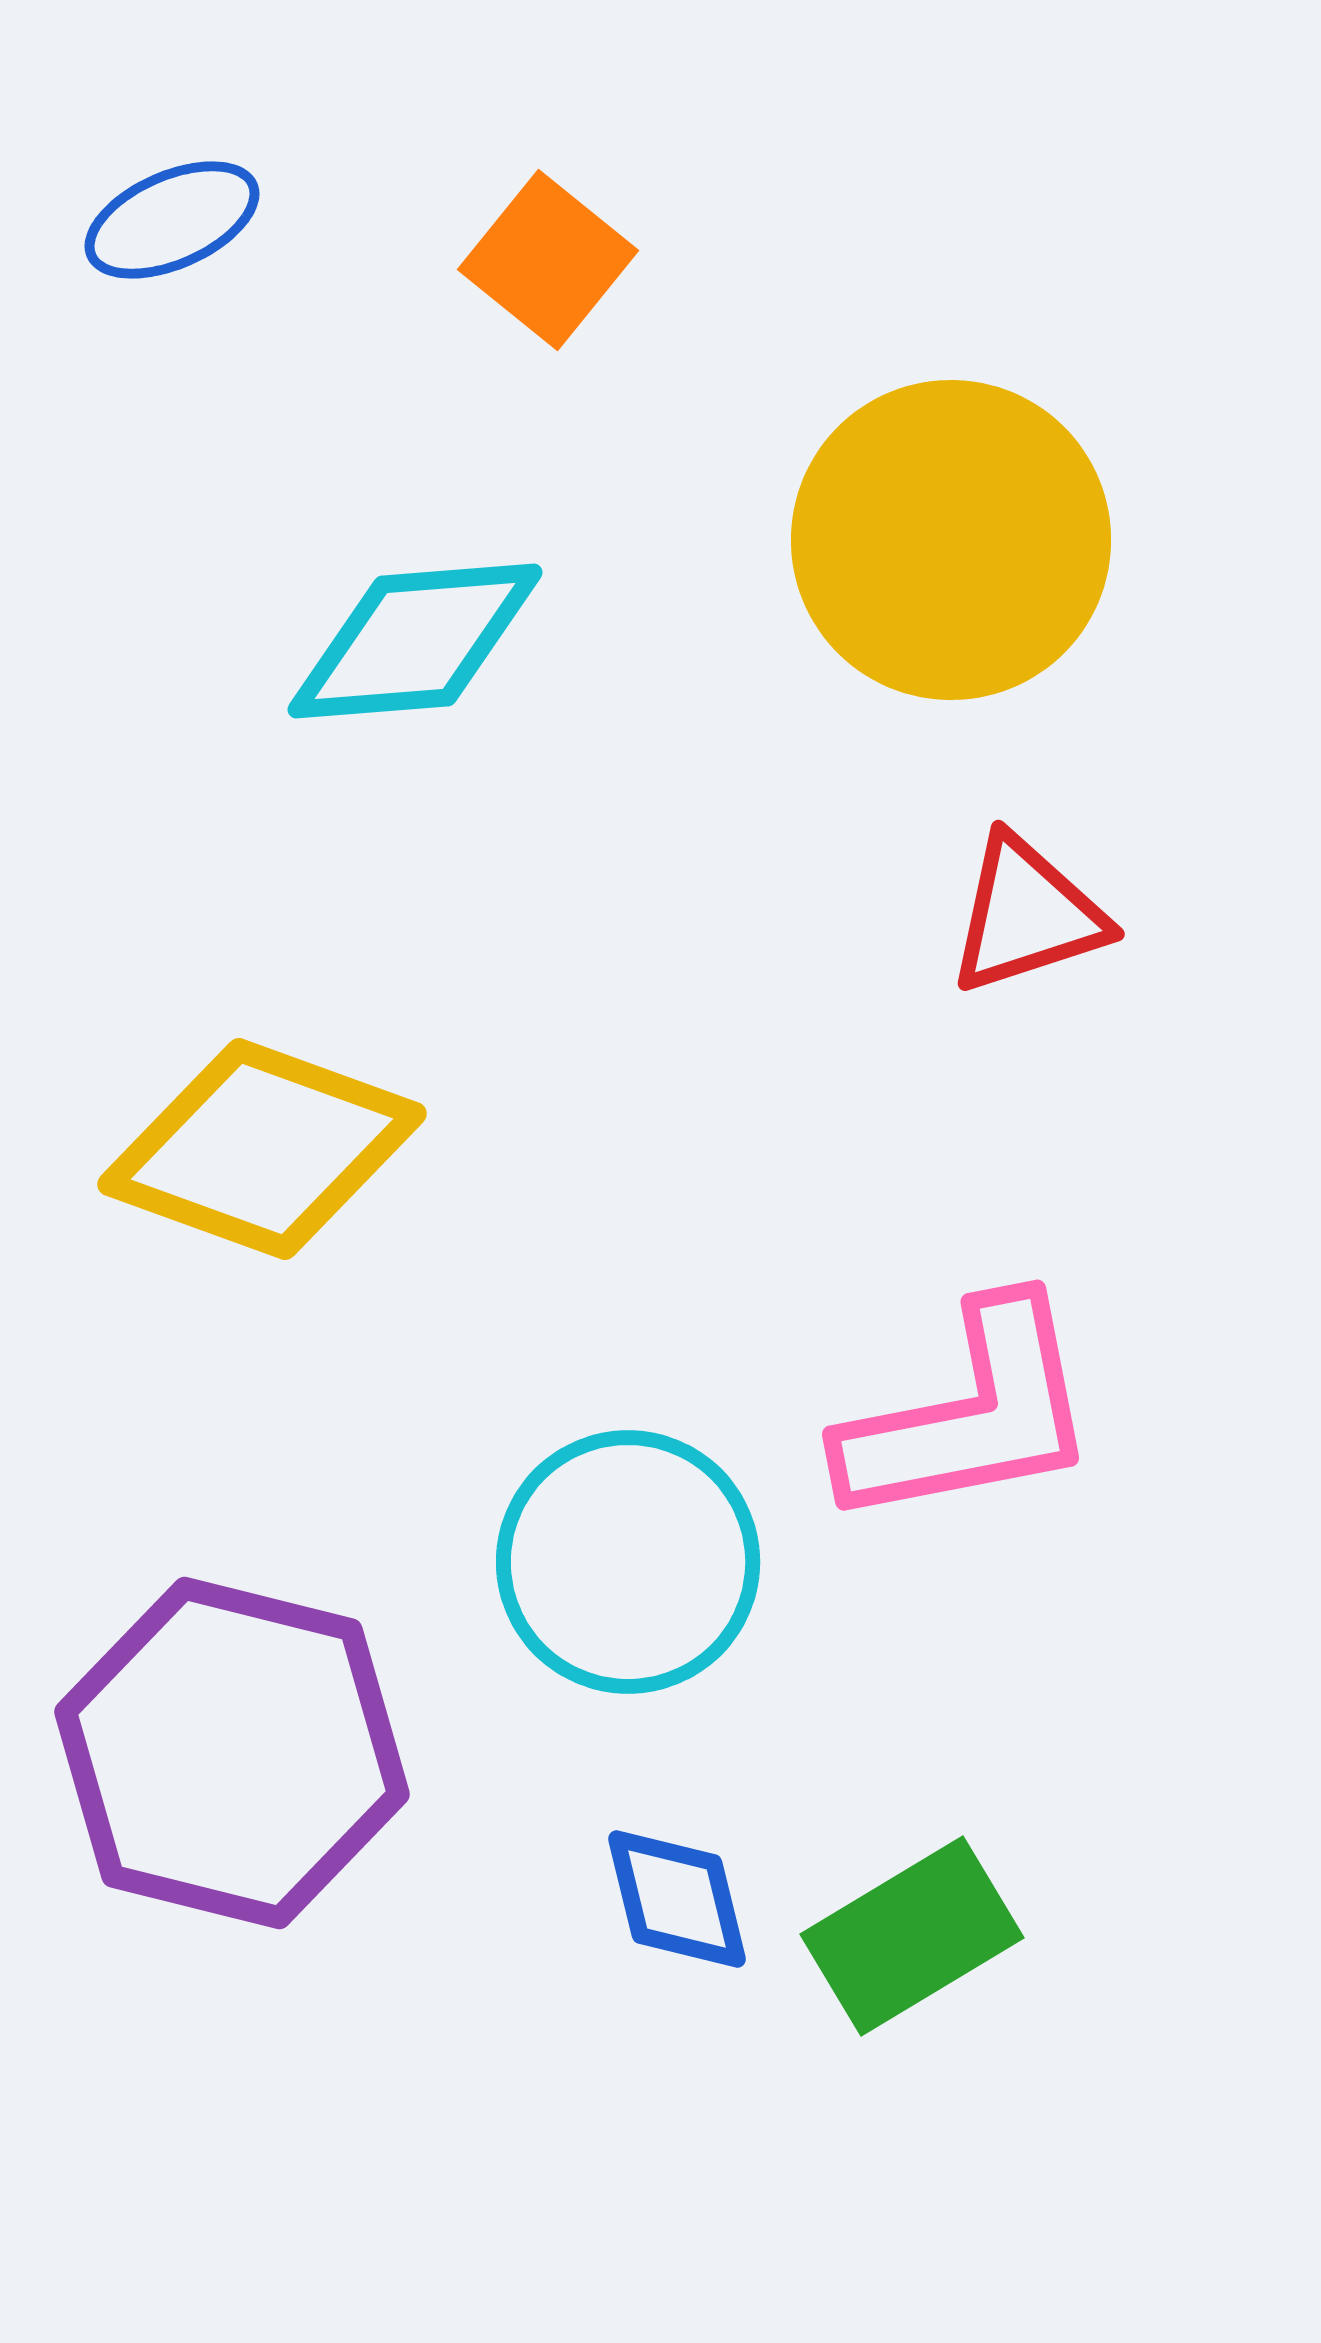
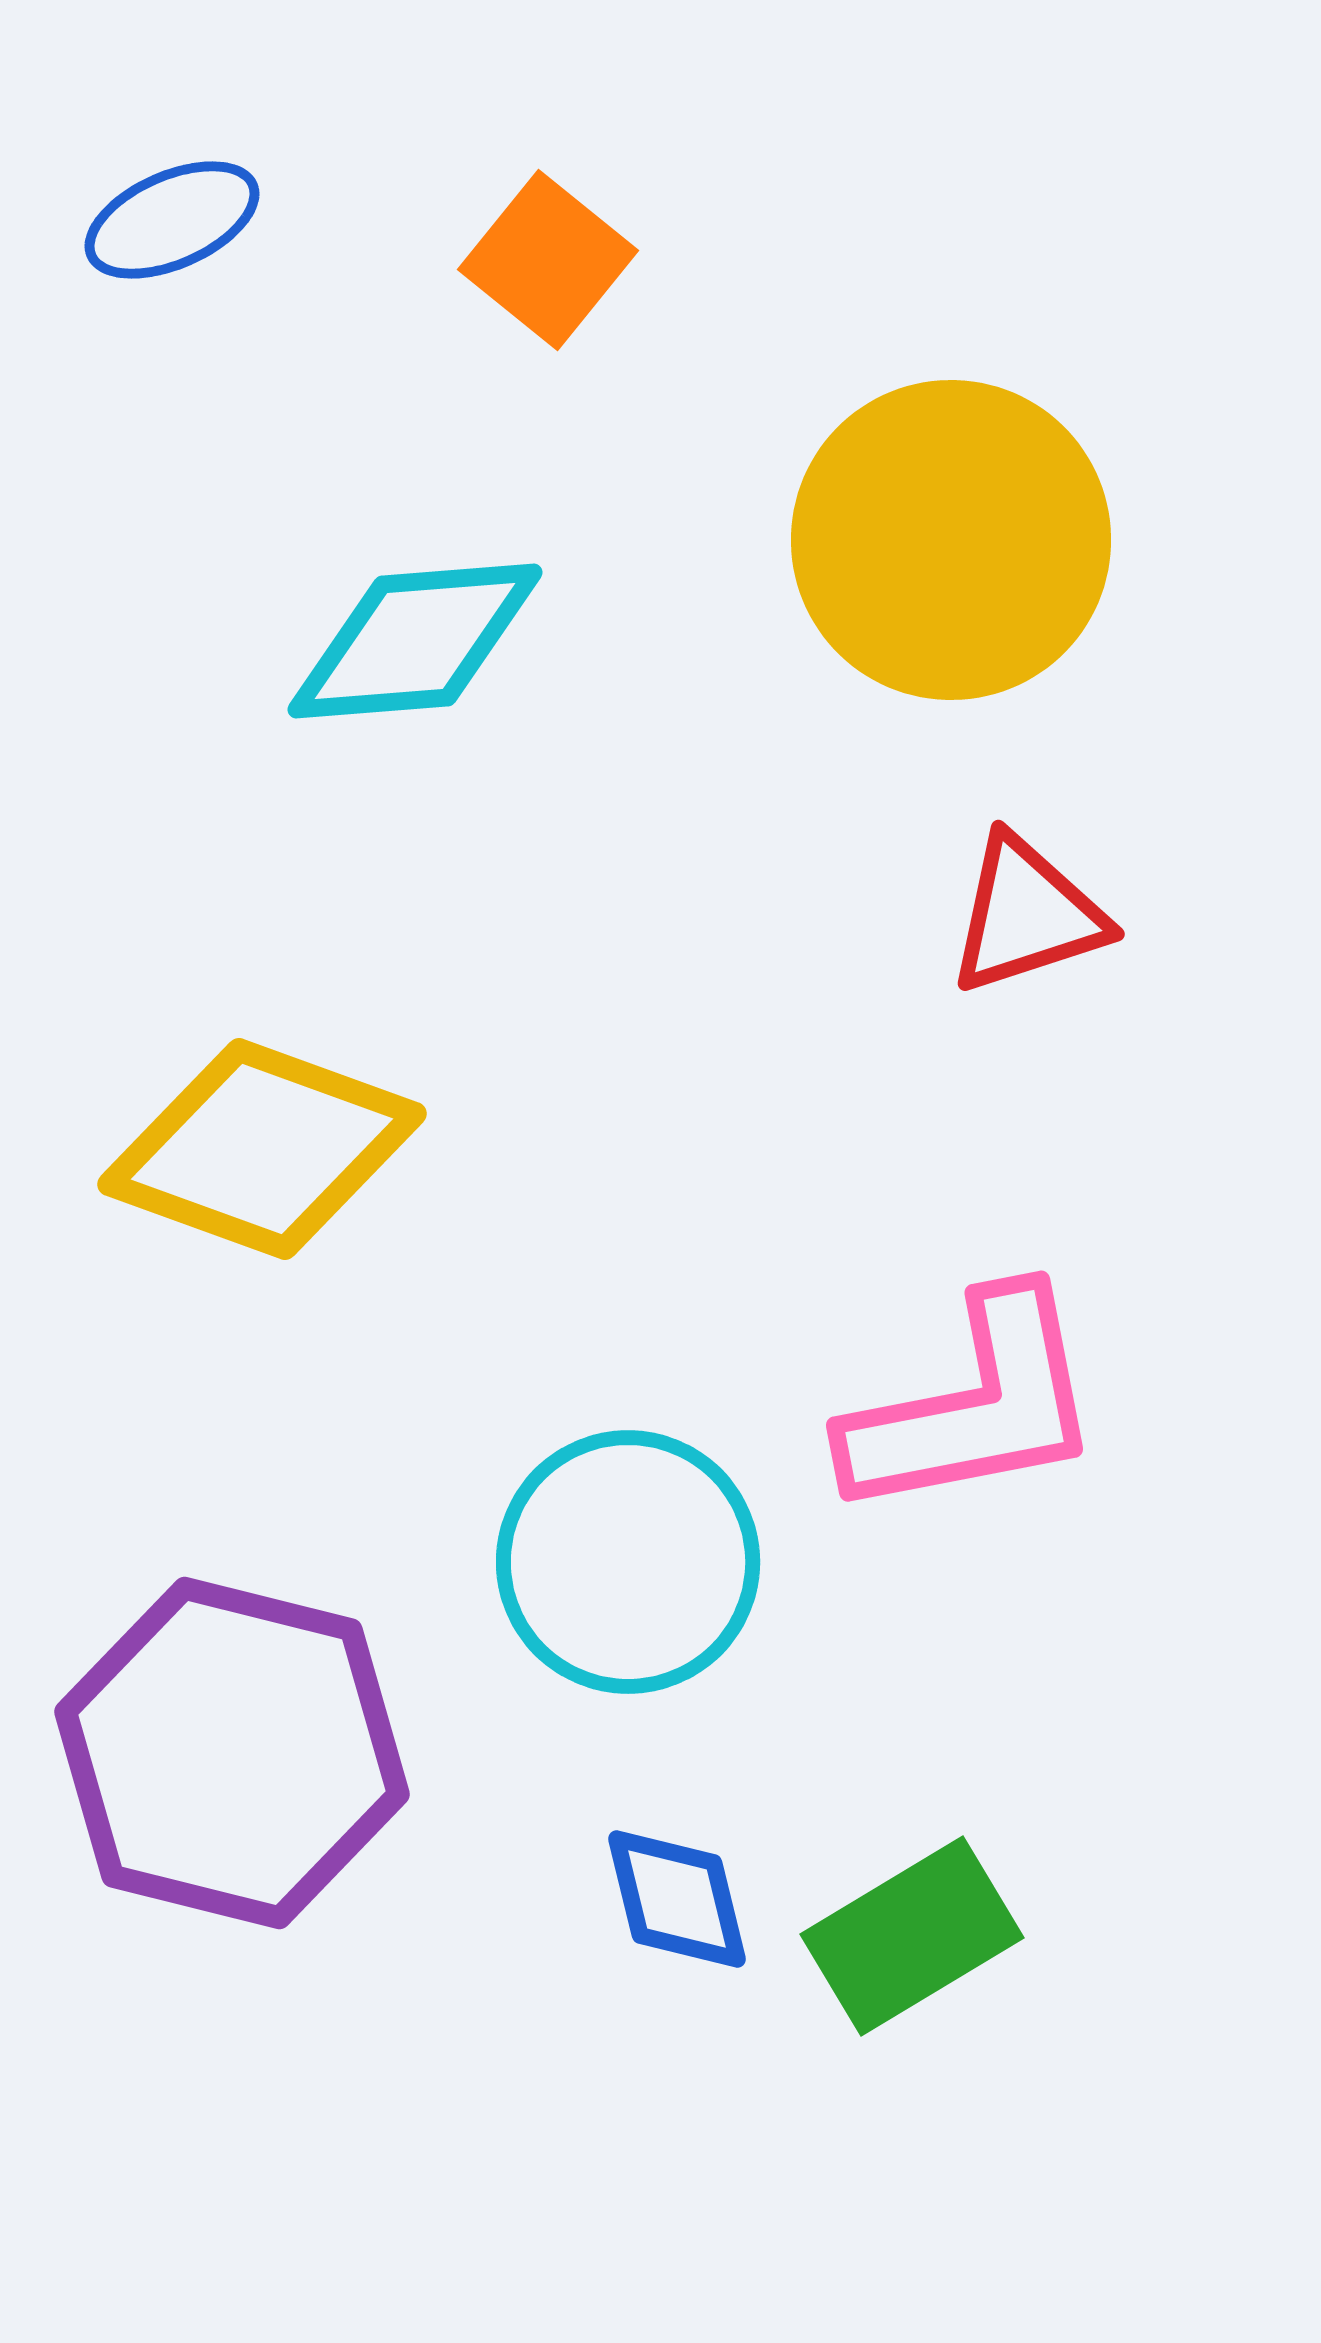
pink L-shape: moved 4 px right, 9 px up
